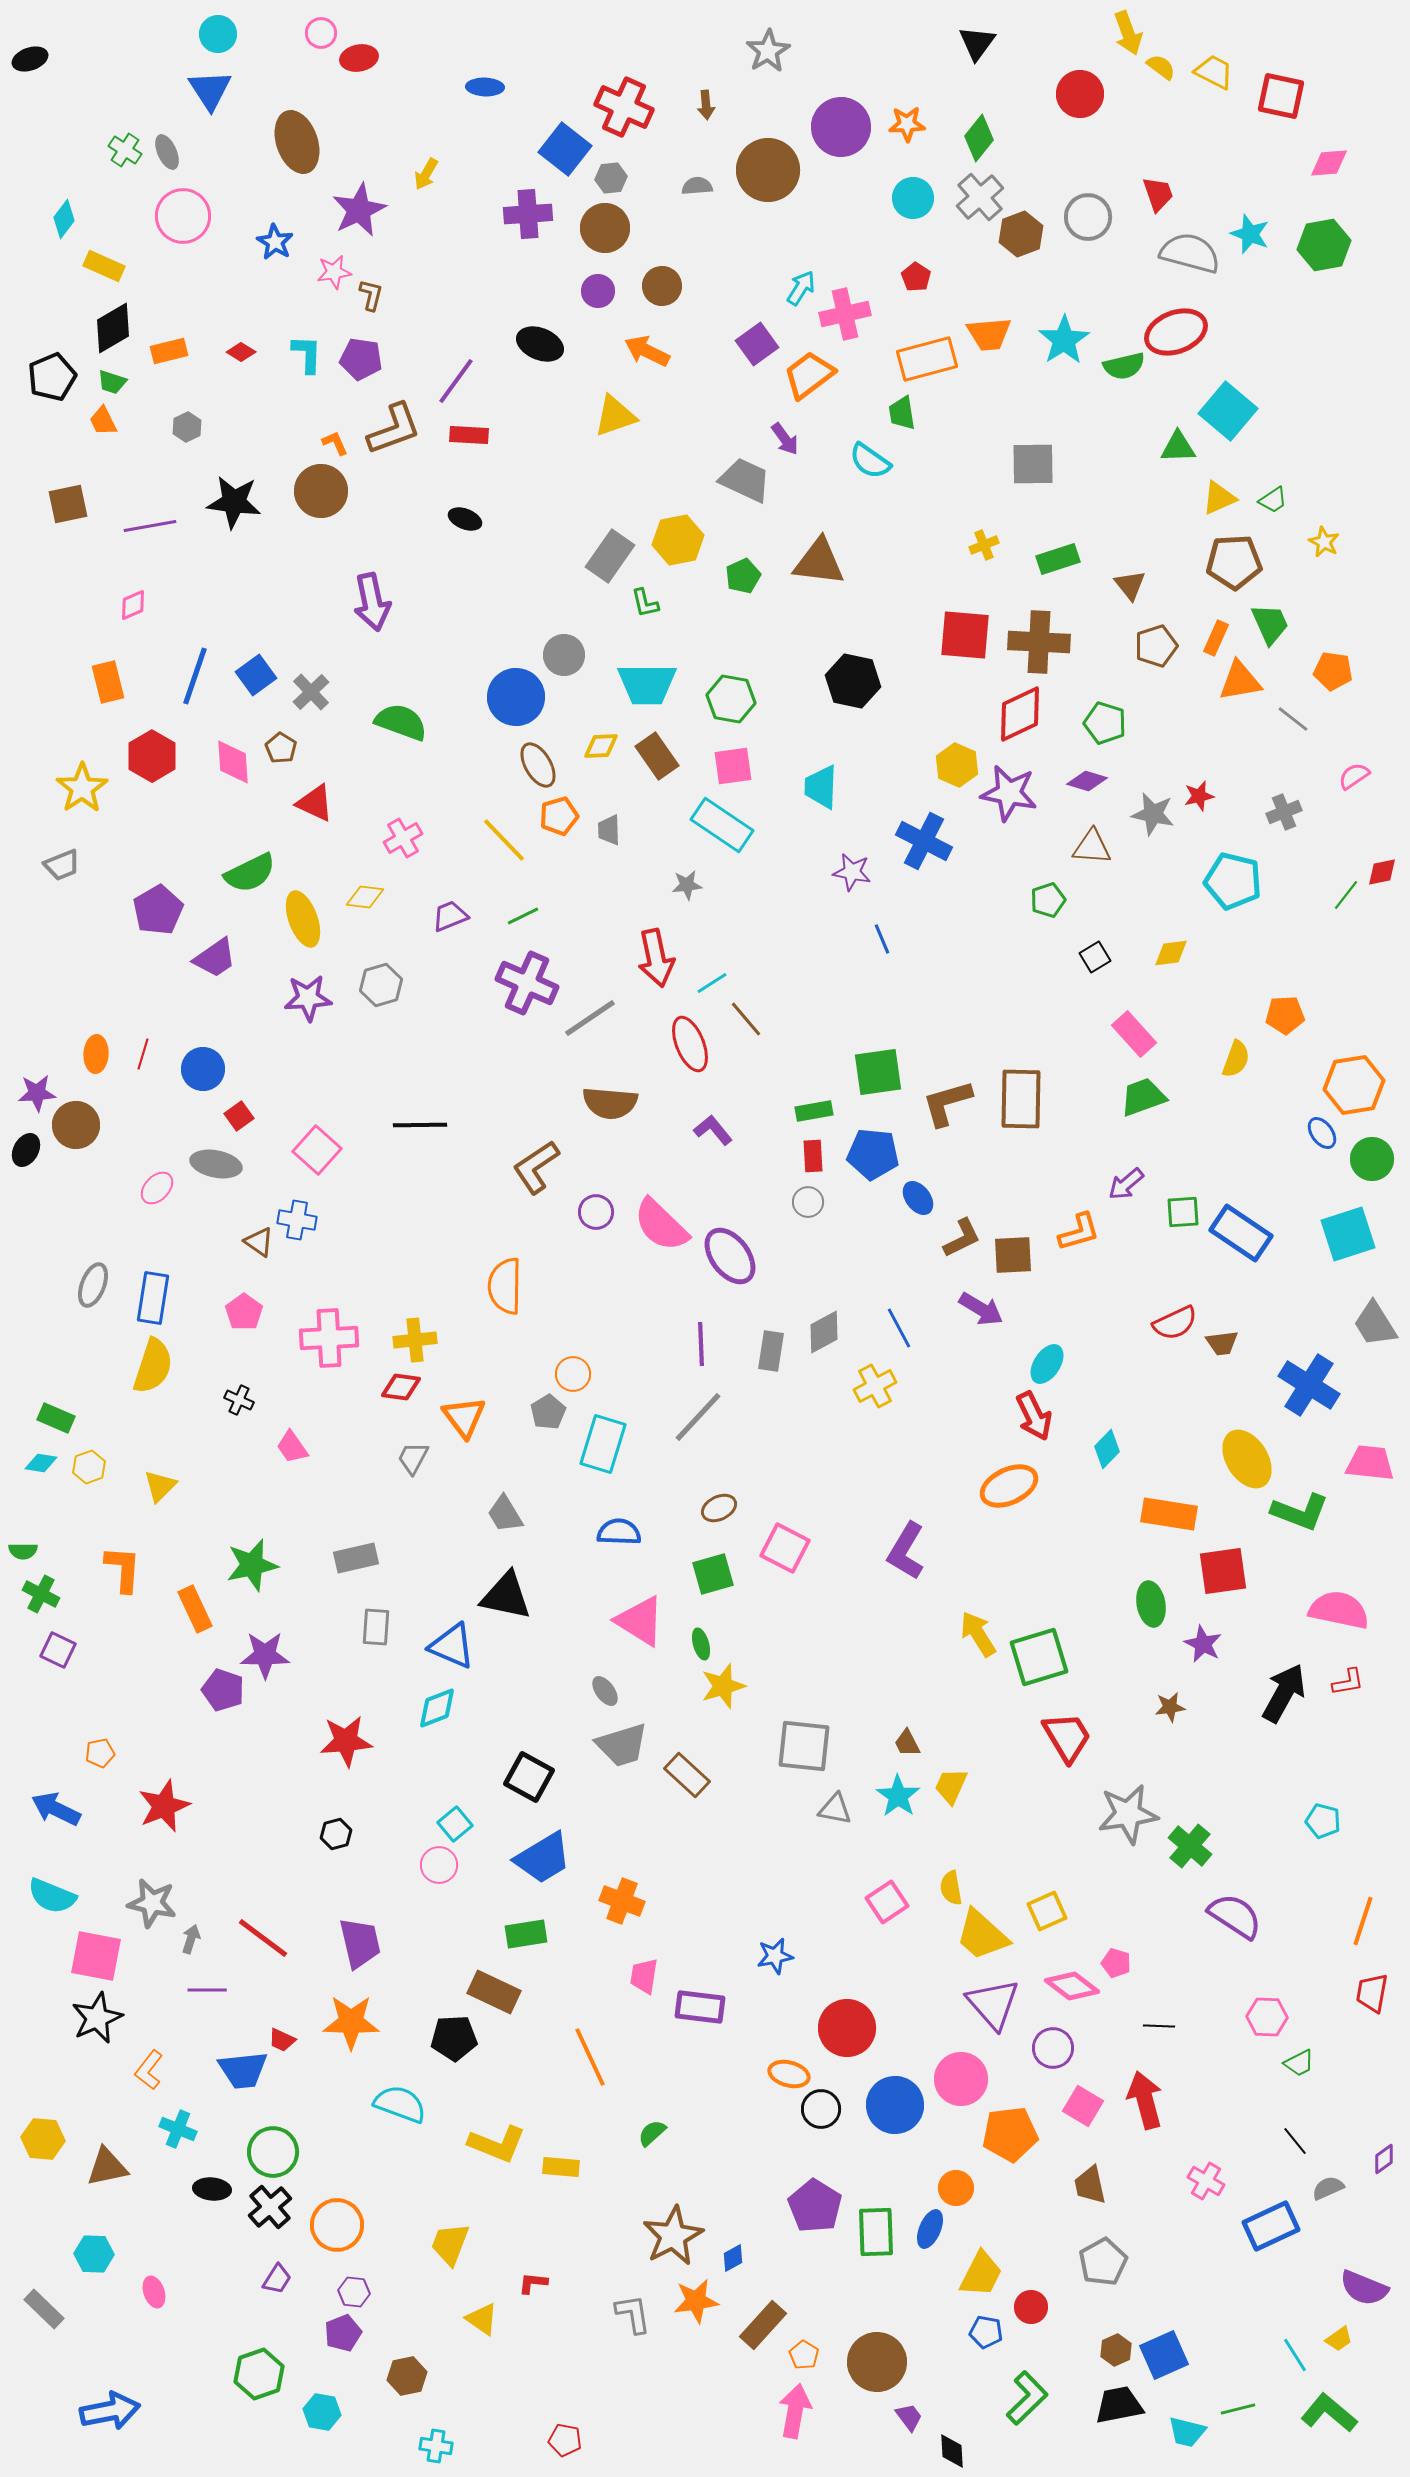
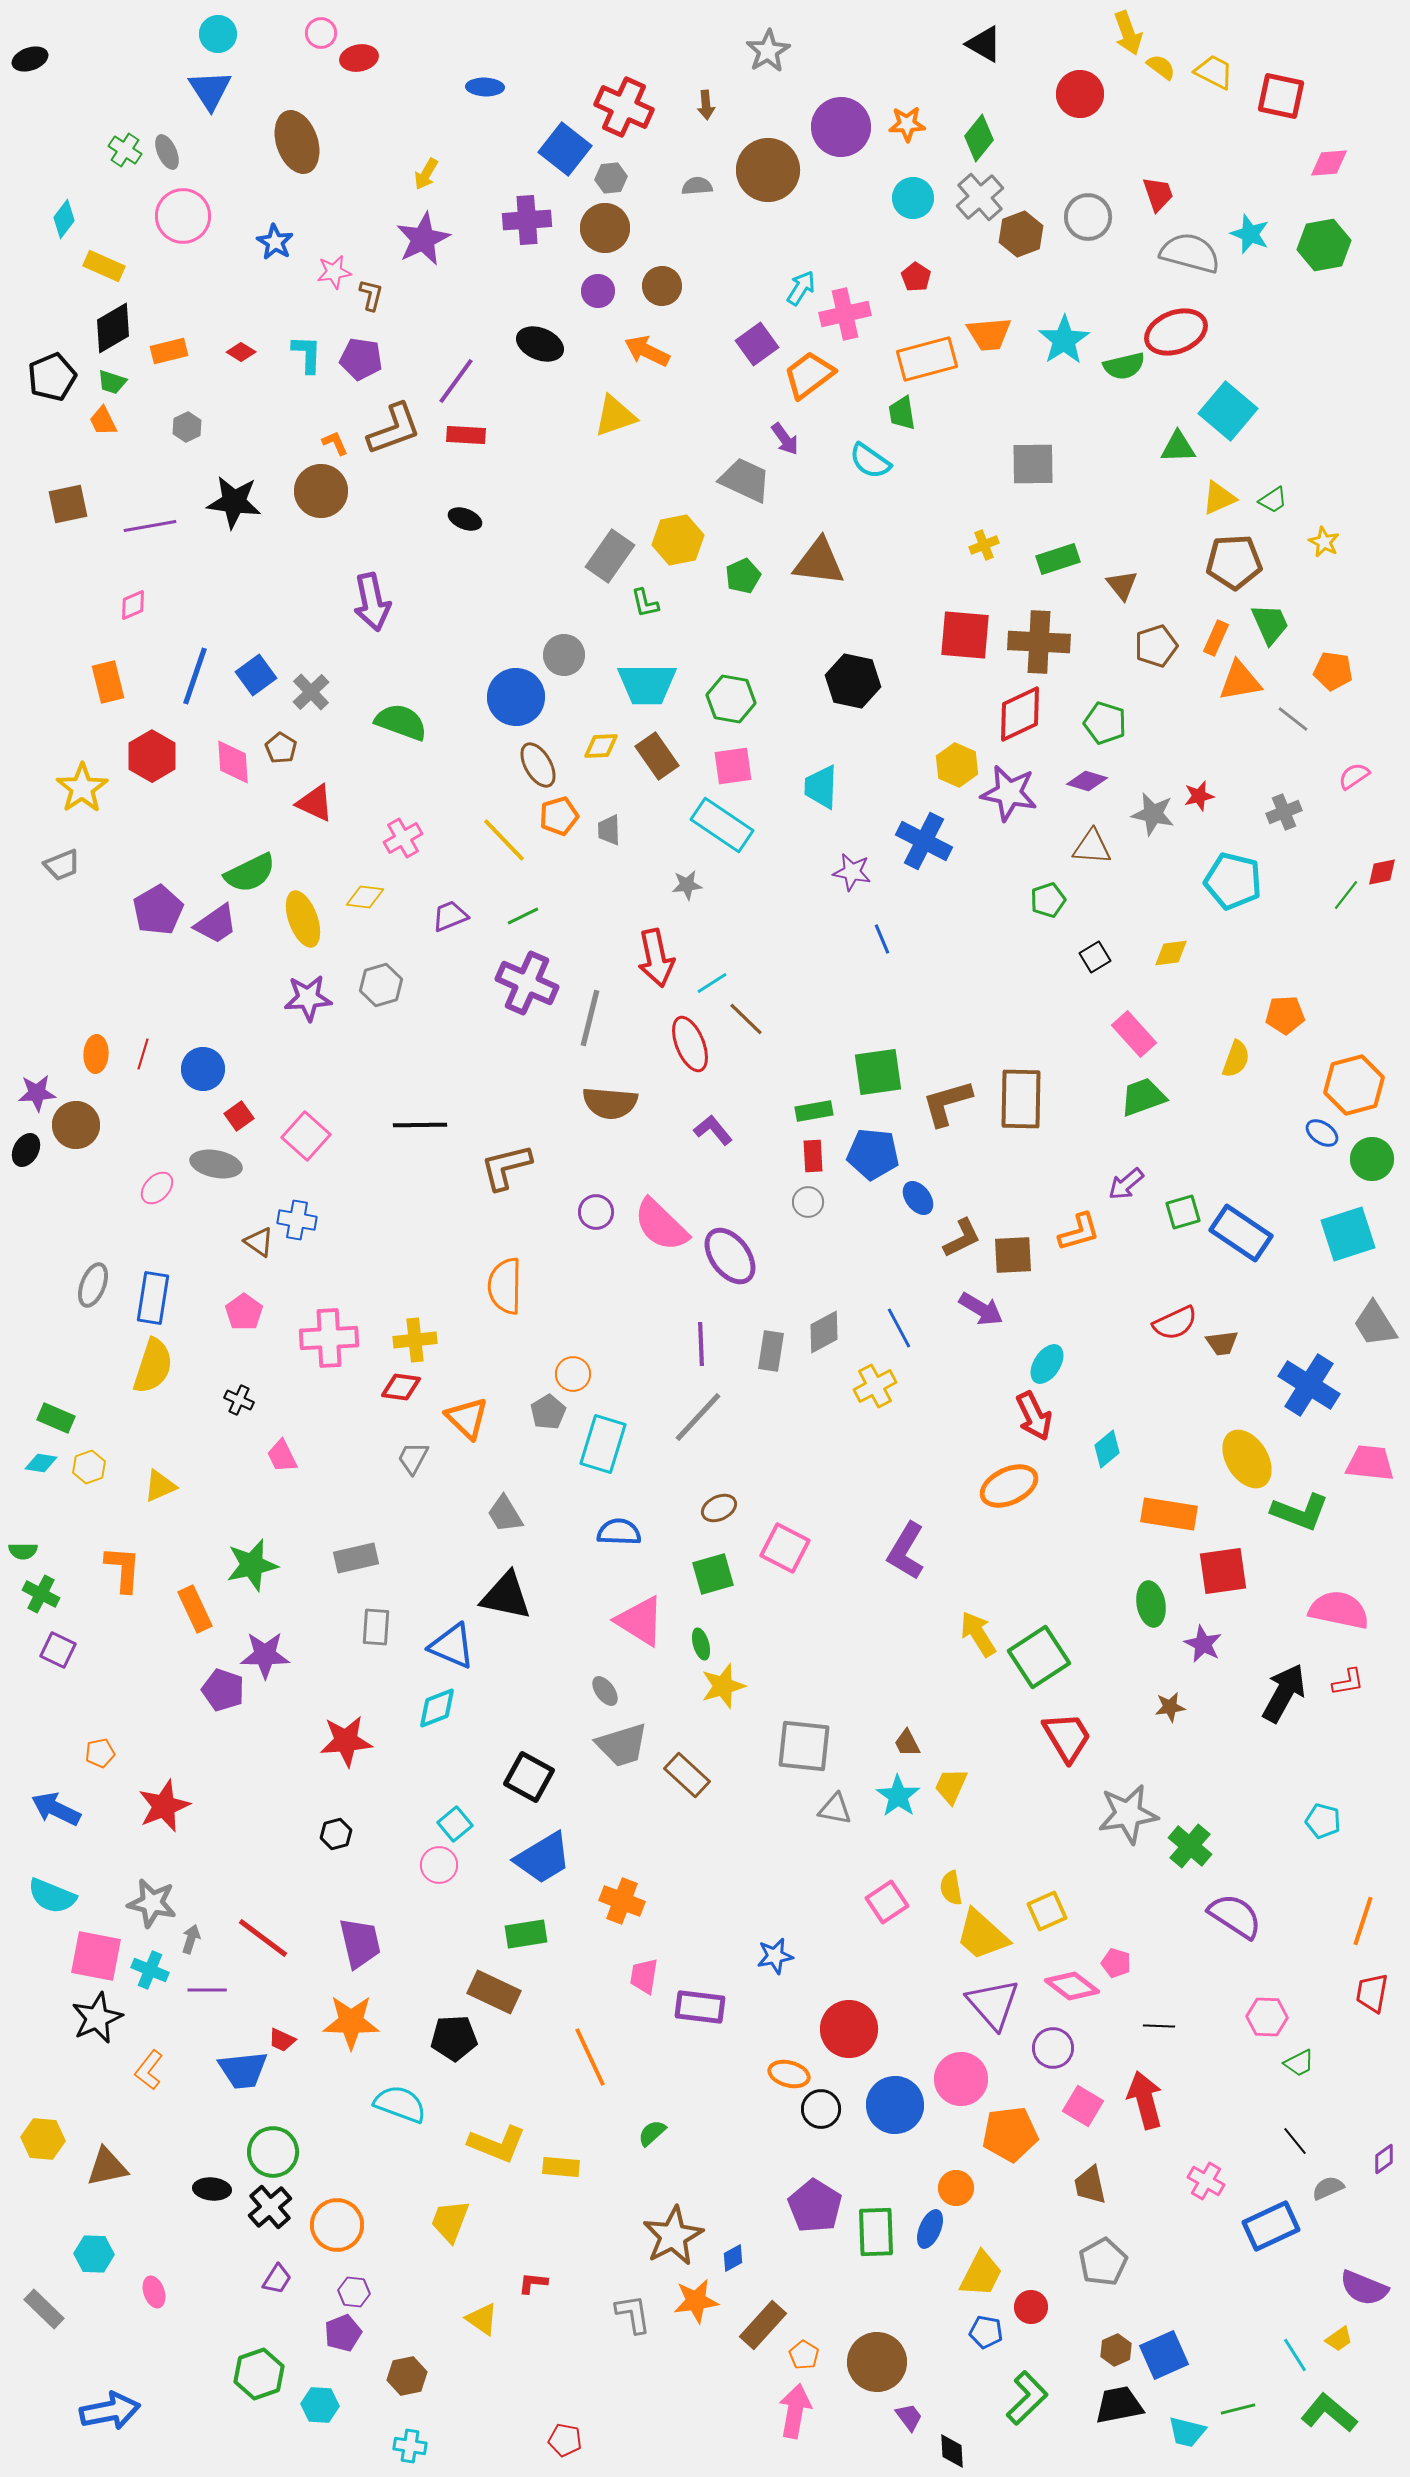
black triangle at (977, 43): moved 7 px right, 1 px down; rotated 36 degrees counterclockwise
purple star at (359, 210): moved 64 px right, 29 px down
purple cross at (528, 214): moved 1 px left, 6 px down
red rectangle at (469, 435): moved 3 px left
brown triangle at (1130, 585): moved 8 px left
purple trapezoid at (215, 958): moved 1 px right, 34 px up
gray line at (590, 1018): rotated 42 degrees counterclockwise
brown line at (746, 1019): rotated 6 degrees counterclockwise
orange hexagon at (1354, 1085): rotated 6 degrees counterclockwise
blue ellipse at (1322, 1133): rotated 20 degrees counterclockwise
pink square at (317, 1150): moved 11 px left, 14 px up
brown L-shape at (536, 1167): moved 30 px left; rotated 20 degrees clockwise
green square at (1183, 1212): rotated 12 degrees counterclockwise
orange triangle at (464, 1417): moved 3 px right, 1 px down; rotated 9 degrees counterclockwise
pink trapezoid at (292, 1447): moved 10 px left, 9 px down; rotated 9 degrees clockwise
cyan diamond at (1107, 1449): rotated 6 degrees clockwise
yellow triangle at (160, 1486): rotated 21 degrees clockwise
green square at (1039, 1657): rotated 16 degrees counterclockwise
red circle at (847, 2028): moved 2 px right, 1 px down
cyan cross at (178, 2129): moved 28 px left, 159 px up
yellow trapezoid at (450, 2244): moved 23 px up
cyan hexagon at (322, 2412): moved 2 px left, 7 px up; rotated 6 degrees counterclockwise
cyan cross at (436, 2446): moved 26 px left
